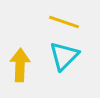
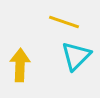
cyan triangle: moved 12 px right
